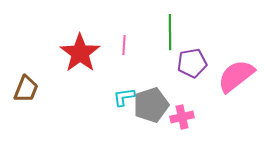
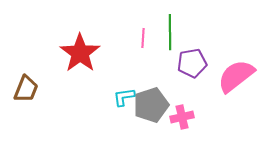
pink line: moved 19 px right, 7 px up
